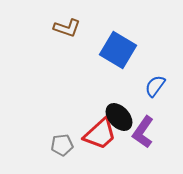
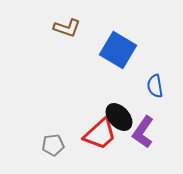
blue semicircle: rotated 45 degrees counterclockwise
gray pentagon: moved 9 px left
